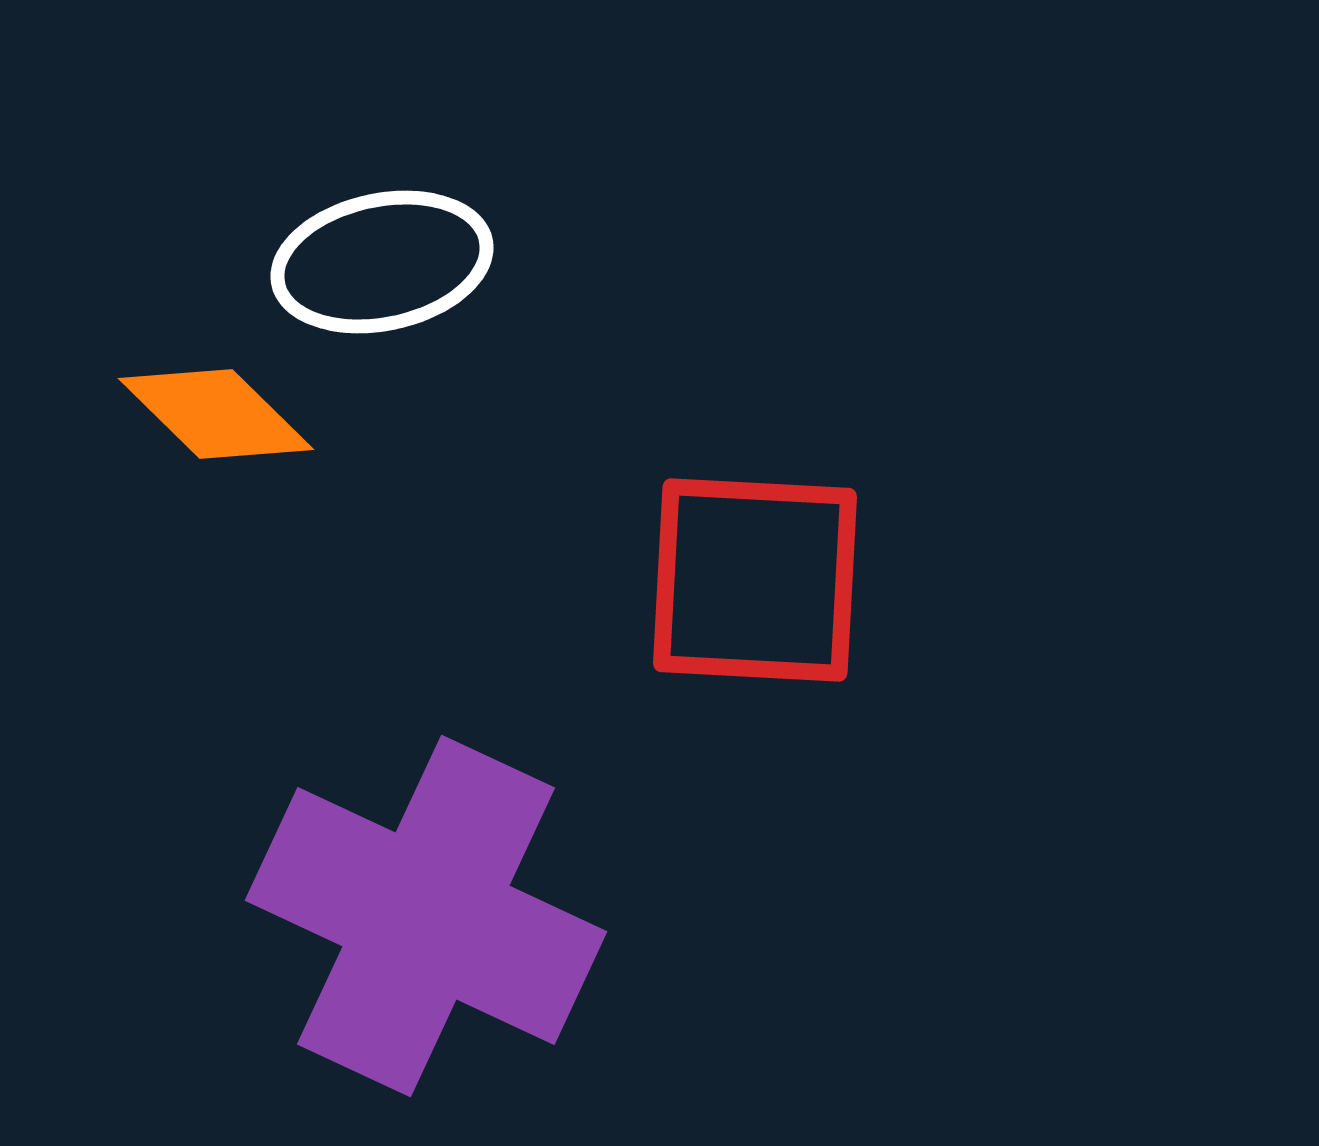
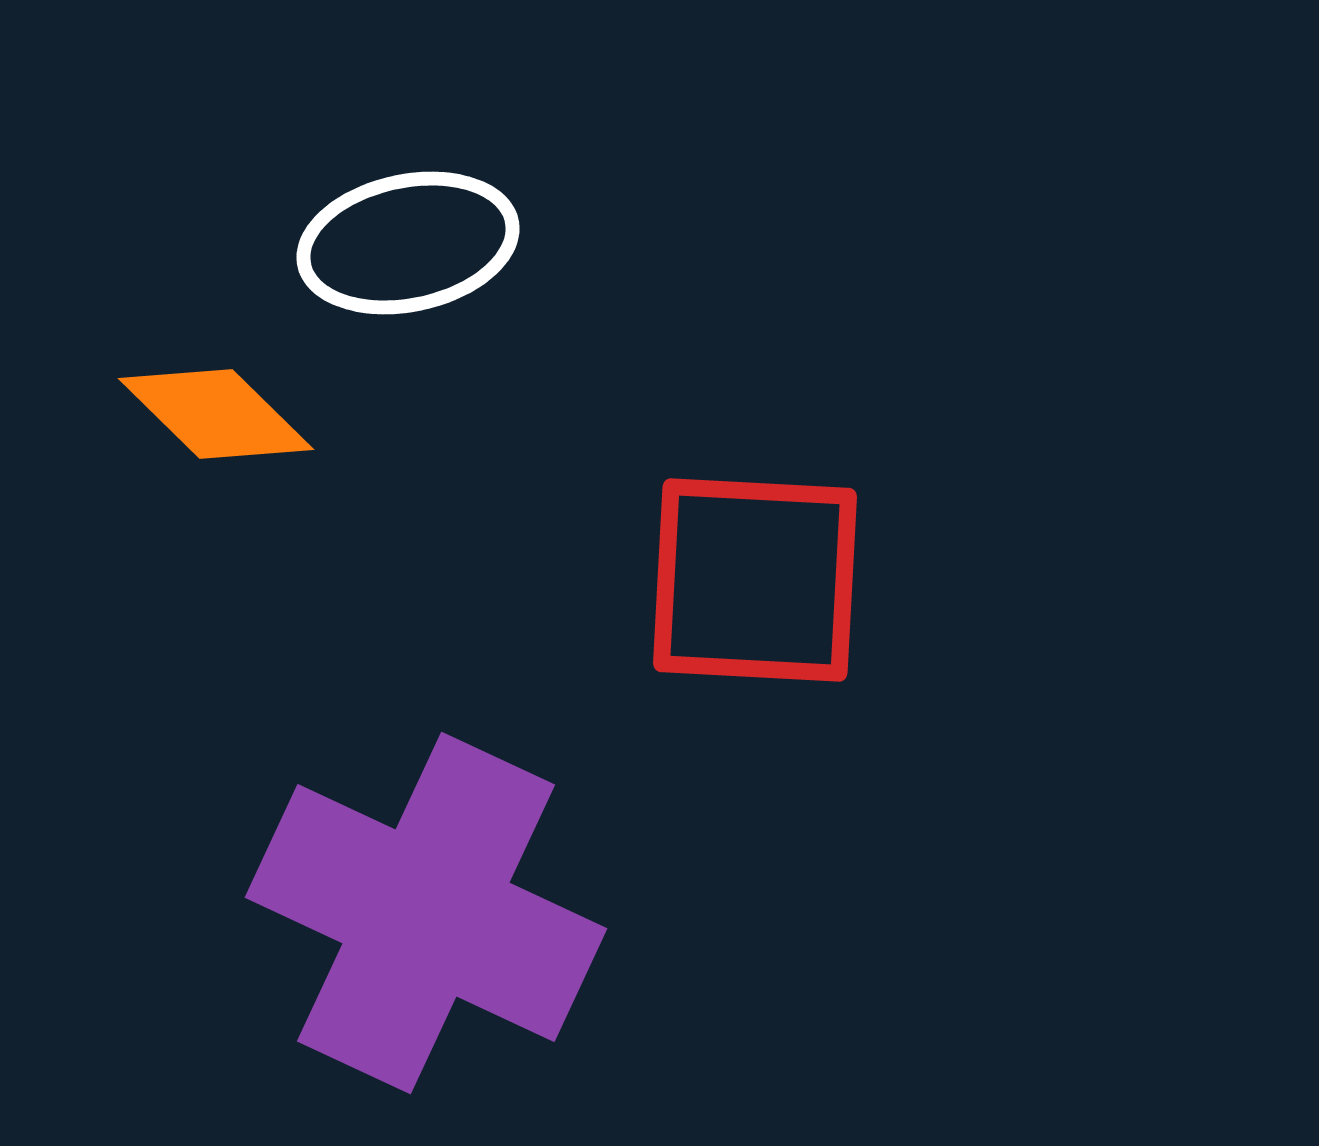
white ellipse: moved 26 px right, 19 px up
purple cross: moved 3 px up
